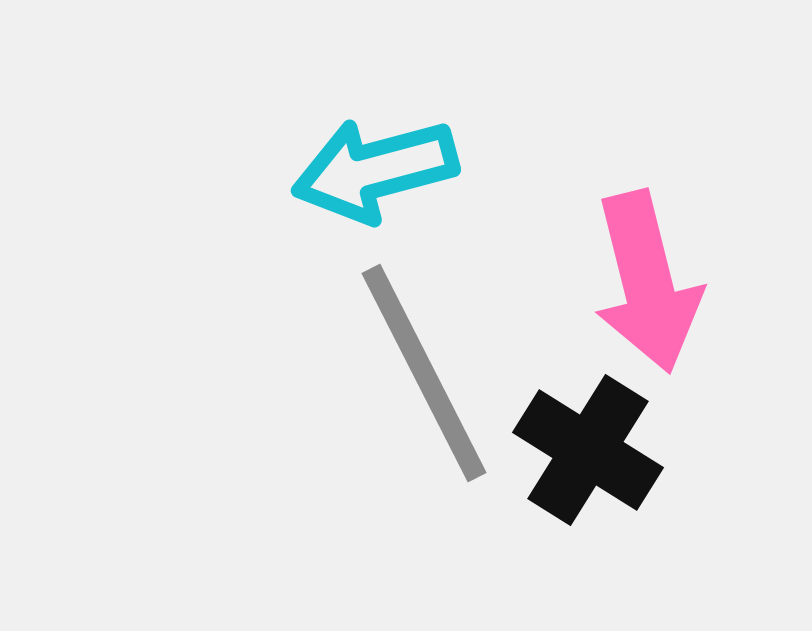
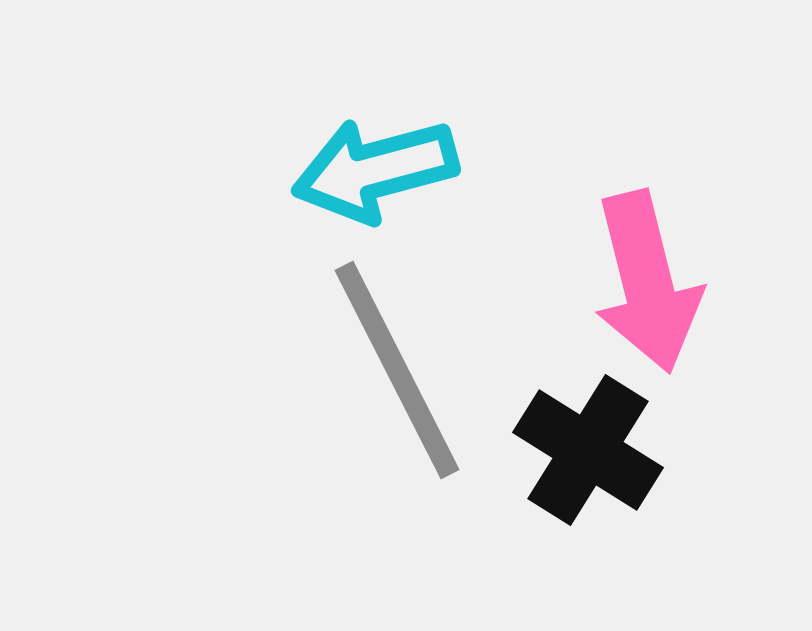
gray line: moved 27 px left, 3 px up
